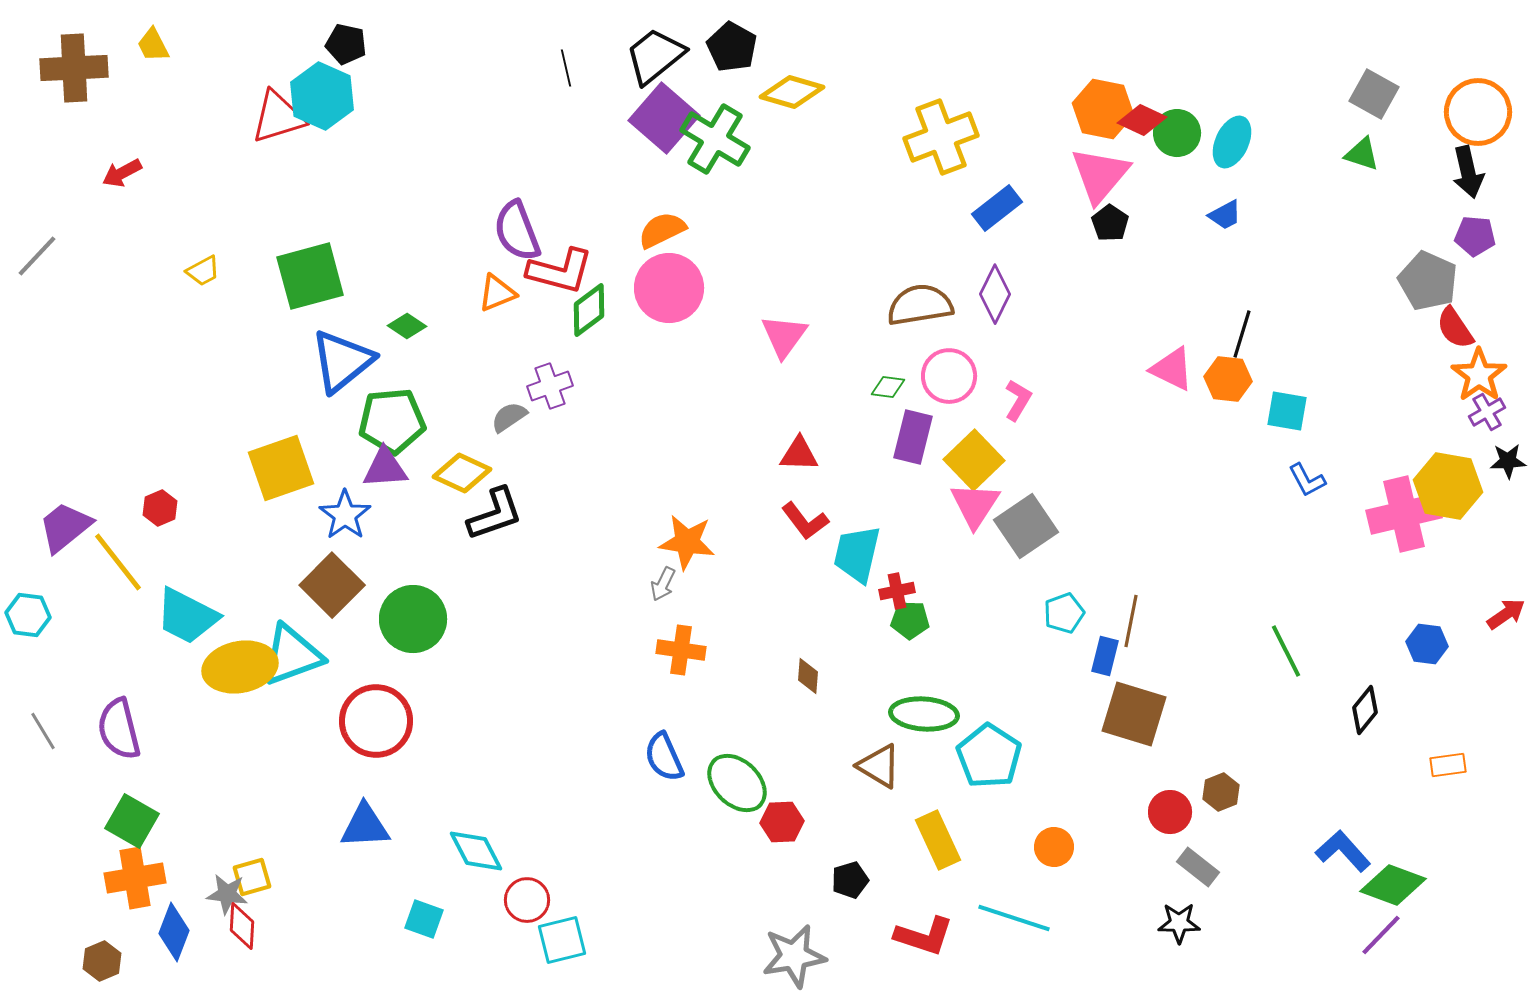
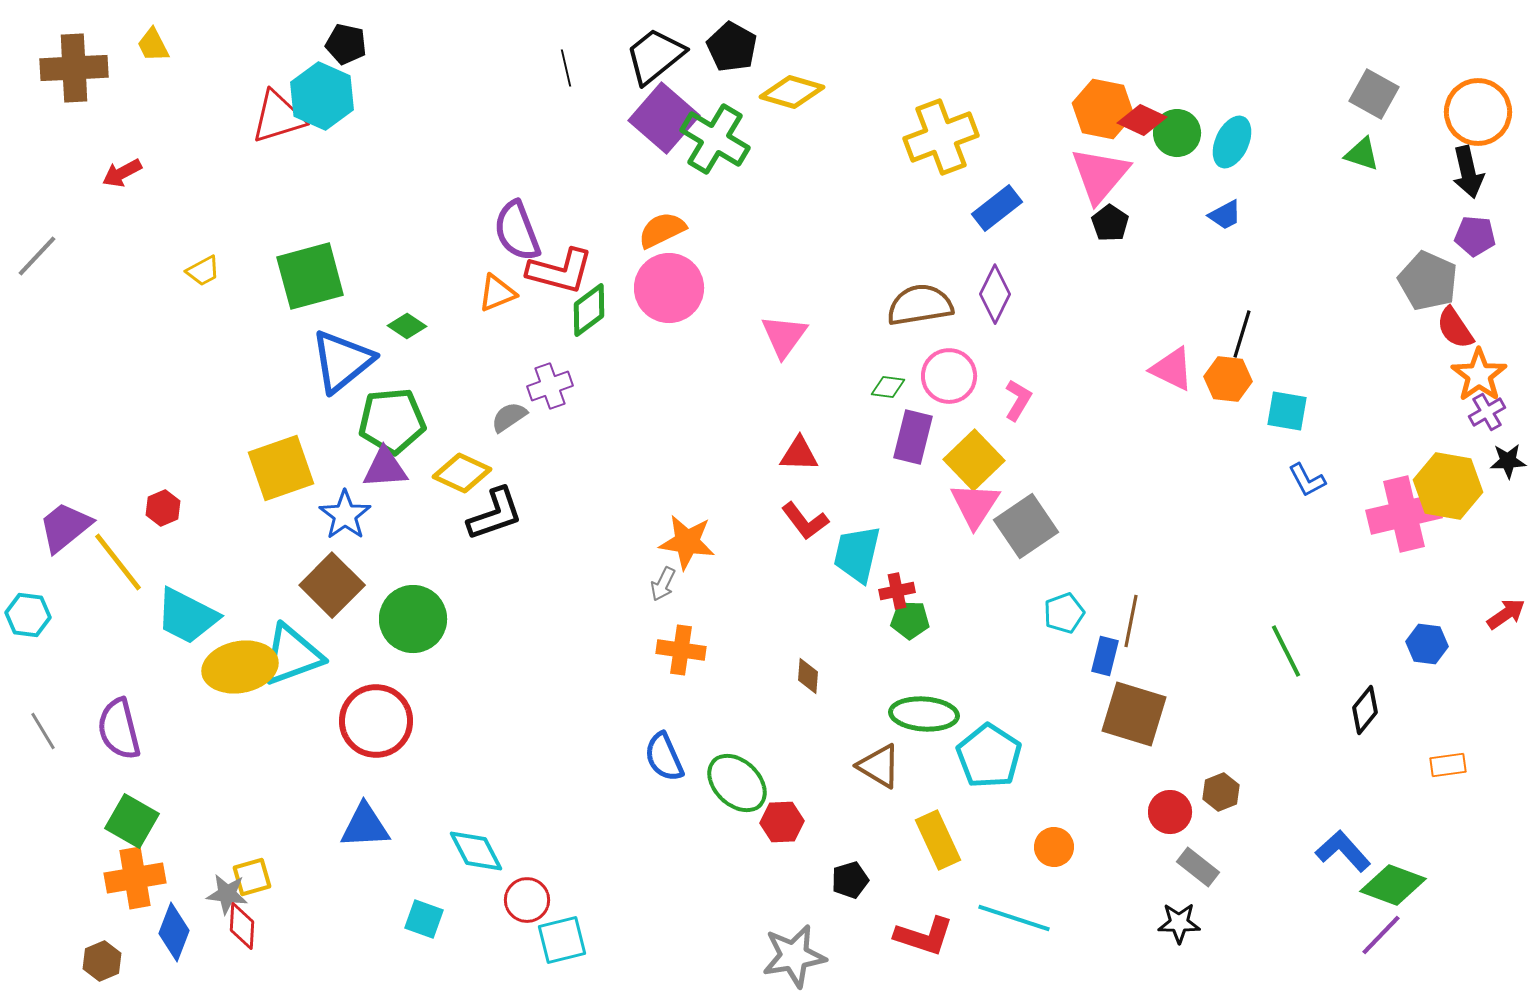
red hexagon at (160, 508): moved 3 px right
